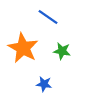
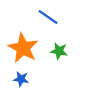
green star: moved 3 px left
blue star: moved 23 px left, 5 px up
